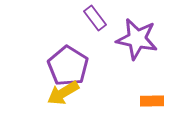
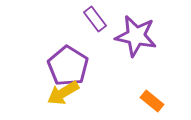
purple rectangle: moved 1 px down
purple star: moved 1 px left, 3 px up
orange rectangle: rotated 40 degrees clockwise
